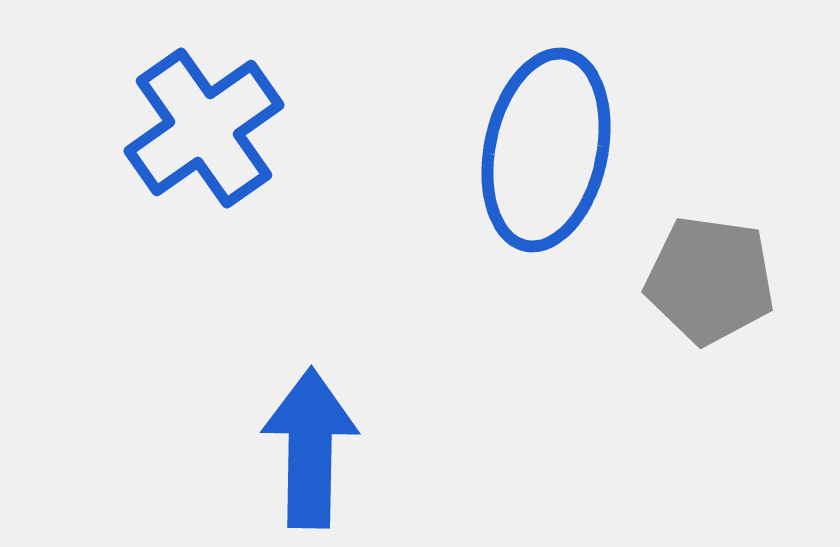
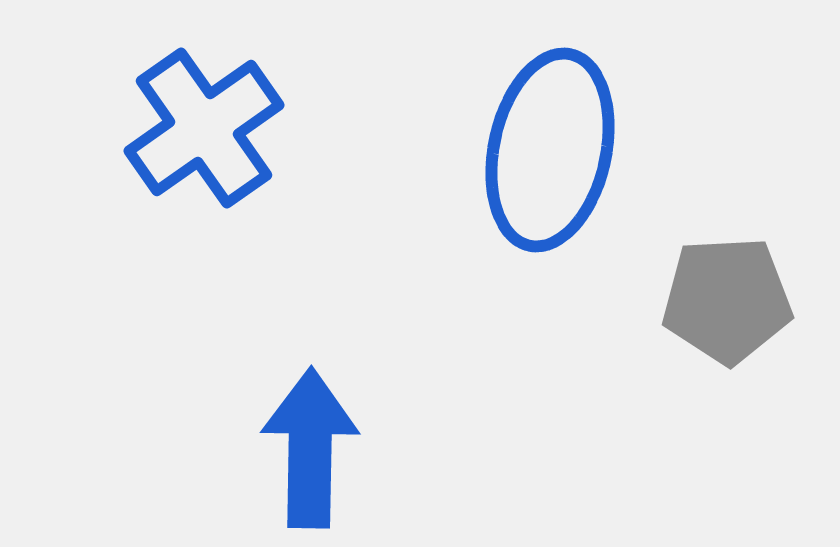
blue ellipse: moved 4 px right
gray pentagon: moved 17 px right, 20 px down; rotated 11 degrees counterclockwise
